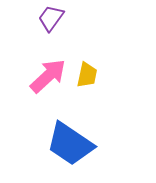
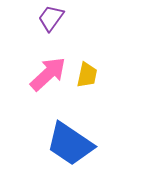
pink arrow: moved 2 px up
